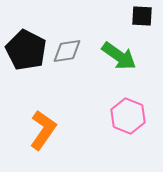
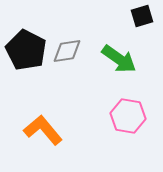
black square: rotated 20 degrees counterclockwise
green arrow: moved 3 px down
pink hexagon: rotated 12 degrees counterclockwise
orange L-shape: rotated 75 degrees counterclockwise
